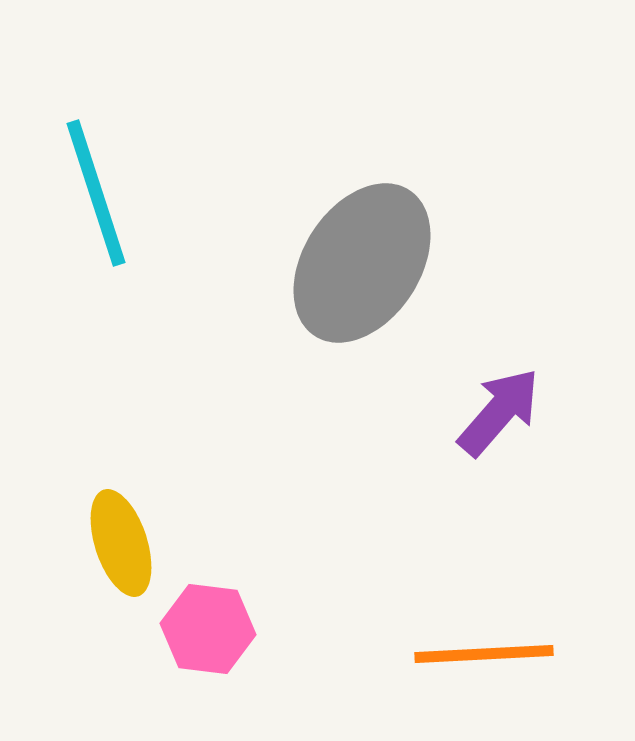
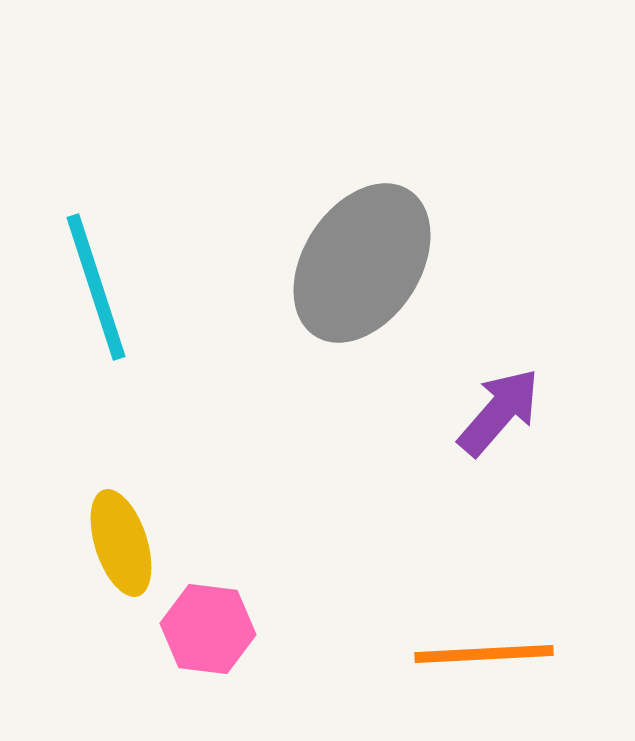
cyan line: moved 94 px down
